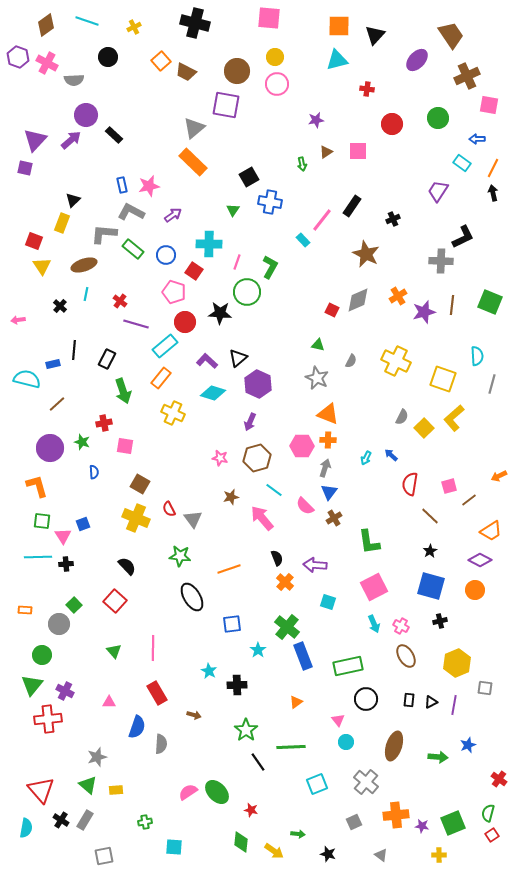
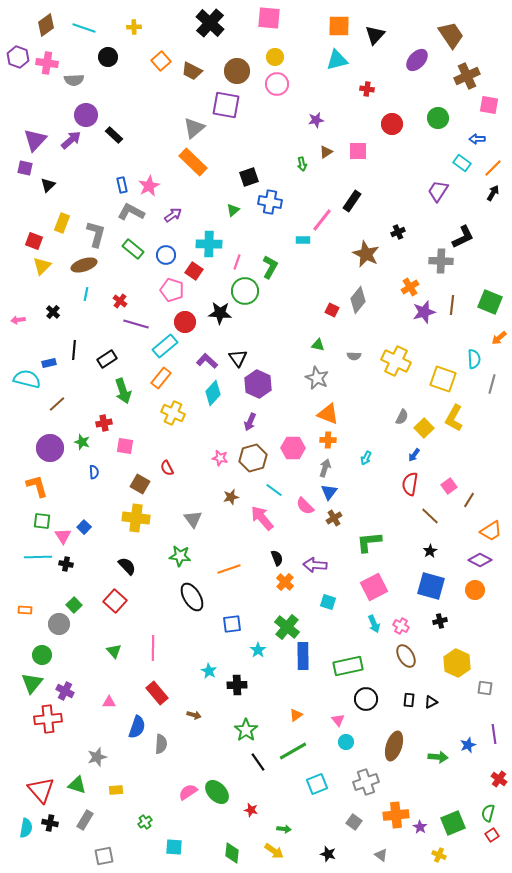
cyan line at (87, 21): moved 3 px left, 7 px down
black cross at (195, 23): moved 15 px right; rotated 28 degrees clockwise
yellow cross at (134, 27): rotated 24 degrees clockwise
pink cross at (47, 63): rotated 20 degrees counterclockwise
brown trapezoid at (186, 72): moved 6 px right, 1 px up
orange line at (493, 168): rotated 18 degrees clockwise
black square at (249, 177): rotated 12 degrees clockwise
pink star at (149, 186): rotated 15 degrees counterclockwise
black arrow at (493, 193): rotated 42 degrees clockwise
black triangle at (73, 200): moved 25 px left, 15 px up
black rectangle at (352, 206): moved 5 px up
green triangle at (233, 210): rotated 16 degrees clockwise
black cross at (393, 219): moved 5 px right, 13 px down
gray L-shape at (104, 234): moved 8 px left; rotated 100 degrees clockwise
cyan rectangle at (303, 240): rotated 48 degrees counterclockwise
yellow triangle at (42, 266): rotated 18 degrees clockwise
pink pentagon at (174, 292): moved 2 px left, 2 px up
green circle at (247, 292): moved 2 px left, 1 px up
orange cross at (398, 296): moved 12 px right, 9 px up
gray diamond at (358, 300): rotated 28 degrees counterclockwise
black cross at (60, 306): moved 7 px left, 6 px down
cyan semicircle at (477, 356): moved 3 px left, 3 px down
black triangle at (238, 358): rotated 24 degrees counterclockwise
black rectangle at (107, 359): rotated 30 degrees clockwise
gray semicircle at (351, 361): moved 3 px right, 5 px up; rotated 64 degrees clockwise
blue rectangle at (53, 364): moved 4 px left, 1 px up
cyan diamond at (213, 393): rotated 65 degrees counterclockwise
yellow L-shape at (454, 418): rotated 20 degrees counterclockwise
pink hexagon at (302, 446): moved 9 px left, 2 px down
blue arrow at (391, 455): moved 23 px right; rotated 96 degrees counterclockwise
brown hexagon at (257, 458): moved 4 px left
orange arrow at (499, 476): moved 138 px up; rotated 14 degrees counterclockwise
pink square at (449, 486): rotated 21 degrees counterclockwise
brown line at (469, 500): rotated 21 degrees counterclockwise
red semicircle at (169, 509): moved 2 px left, 41 px up
yellow cross at (136, 518): rotated 16 degrees counterclockwise
blue square at (83, 524): moved 1 px right, 3 px down; rotated 24 degrees counterclockwise
green L-shape at (369, 542): rotated 92 degrees clockwise
black cross at (66, 564): rotated 16 degrees clockwise
blue rectangle at (303, 656): rotated 20 degrees clockwise
yellow hexagon at (457, 663): rotated 12 degrees counterclockwise
green triangle at (32, 685): moved 2 px up
red rectangle at (157, 693): rotated 10 degrees counterclockwise
orange triangle at (296, 702): moved 13 px down
purple line at (454, 705): moved 40 px right, 29 px down; rotated 18 degrees counterclockwise
green line at (291, 747): moved 2 px right, 4 px down; rotated 28 degrees counterclockwise
gray cross at (366, 782): rotated 30 degrees clockwise
green triangle at (88, 785): moved 11 px left; rotated 24 degrees counterclockwise
black cross at (61, 820): moved 11 px left, 3 px down; rotated 21 degrees counterclockwise
green cross at (145, 822): rotated 24 degrees counterclockwise
gray square at (354, 822): rotated 28 degrees counterclockwise
purple star at (422, 826): moved 2 px left, 1 px down; rotated 24 degrees clockwise
green arrow at (298, 834): moved 14 px left, 5 px up
green diamond at (241, 842): moved 9 px left, 11 px down
yellow cross at (439, 855): rotated 24 degrees clockwise
